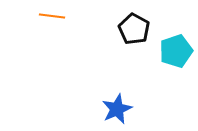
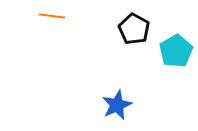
cyan pentagon: rotated 12 degrees counterclockwise
blue star: moved 4 px up
